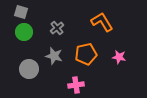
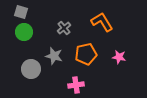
gray cross: moved 7 px right
gray circle: moved 2 px right
